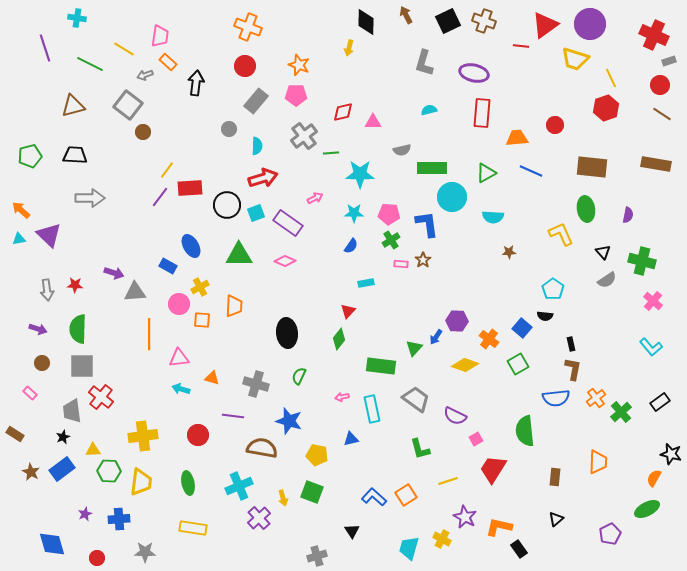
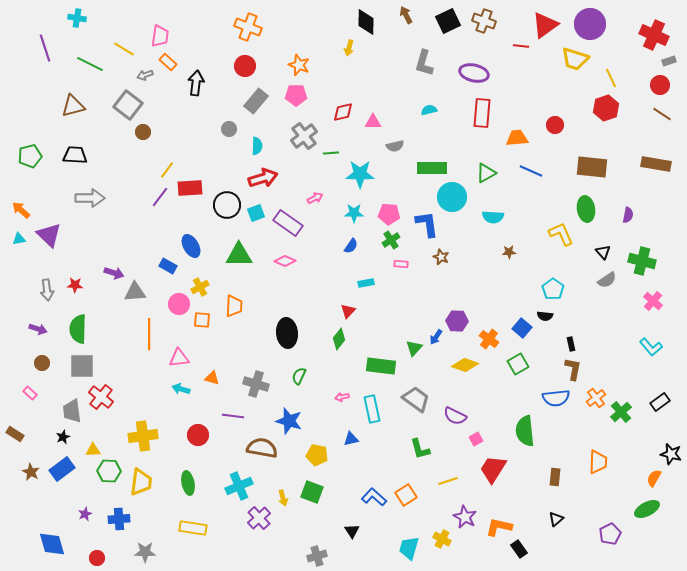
gray semicircle at (402, 150): moved 7 px left, 4 px up
brown star at (423, 260): moved 18 px right, 3 px up; rotated 14 degrees counterclockwise
